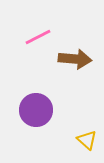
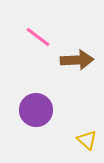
pink line: rotated 64 degrees clockwise
brown arrow: moved 2 px right, 1 px down; rotated 8 degrees counterclockwise
